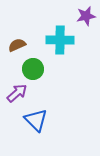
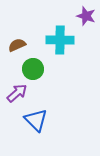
purple star: rotated 30 degrees clockwise
